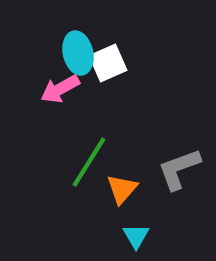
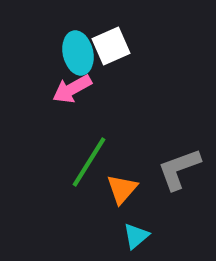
white square: moved 3 px right, 17 px up
pink arrow: moved 12 px right
cyan triangle: rotated 20 degrees clockwise
